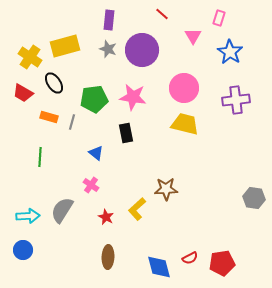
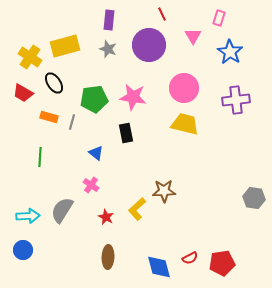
red line: rotated 24 degrees clockwise
purple circle: moved 7 px right, 5 px up
brown star: moved 2 px left, 2 px down
